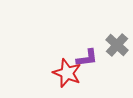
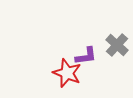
purple L-shape: moved 1 px left, 2 px up
